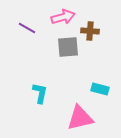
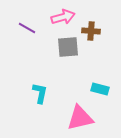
brown cross: moved 1 px right
